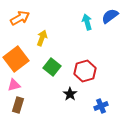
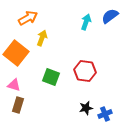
orange arrow: moved 8 px right
cyan arrow: moved 1 px left; rotated 35 degrees clockwise
orange square: moved 6 px up; rotated 15 degrees counterclockwise
green square: moved 1 px left, 10 px down; rotated 18 degrees counterclockwise
red hexagon: rotated 25 degrees clockwise
pink triangle: rotated 32 degrees clockwise
black star: moved 16 px right, 14 px down; rotated 24 degrees clockwise
blue cross: moved 4 px right, 8 px down
